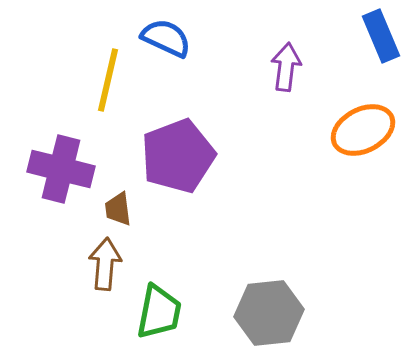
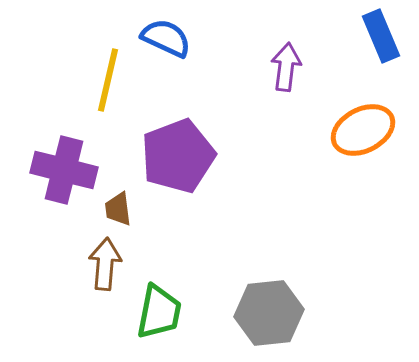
purple cross: moved 3 px right, 1 px down
